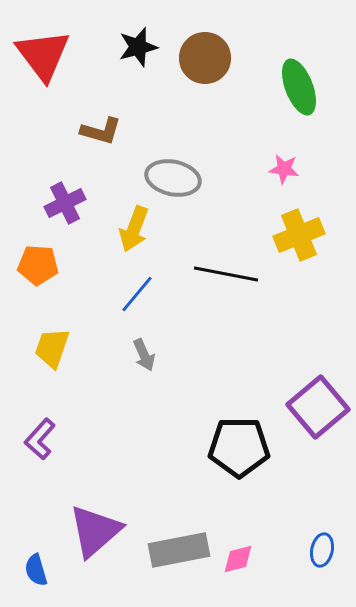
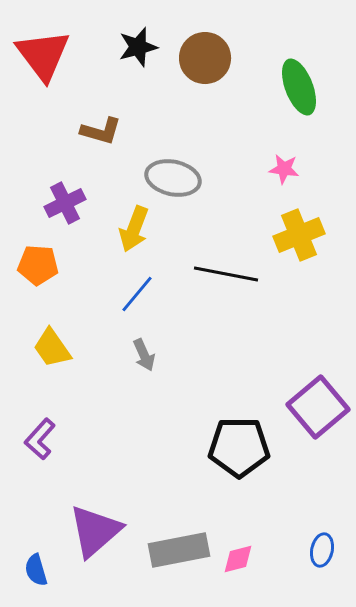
yellow trapezoid: rotated 54 degrees counterclockwise
